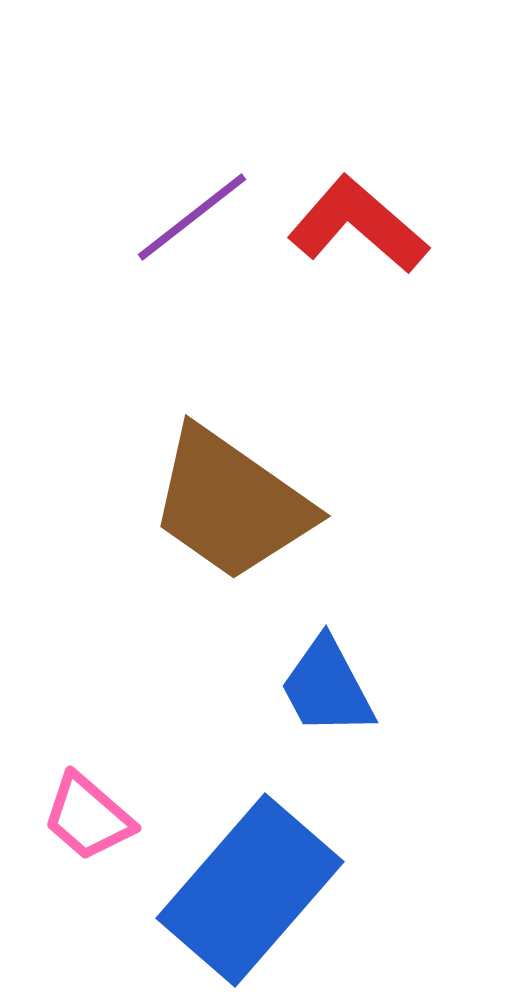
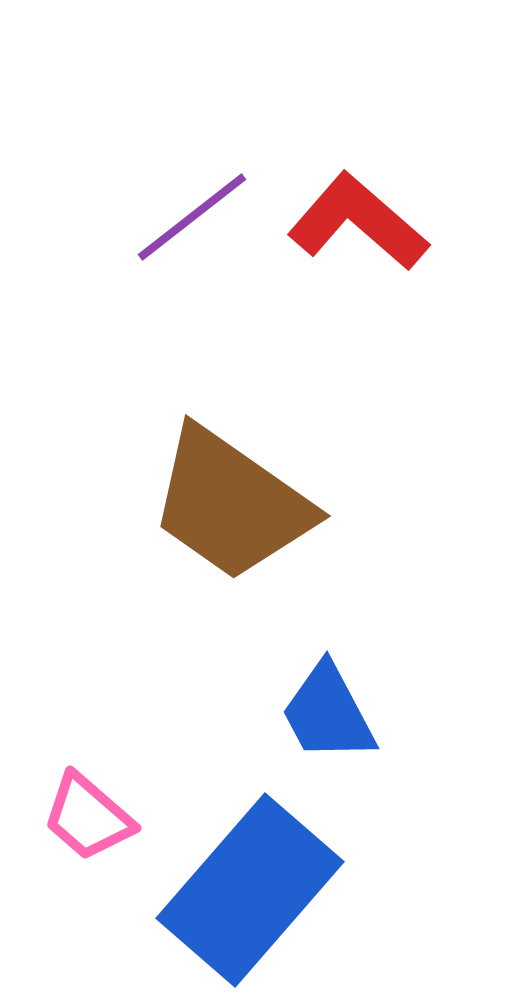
red L-shape: moved 3 px up
blue trapezoid: moved 1 px right, 26 px down
